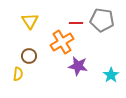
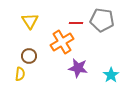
purple star: moved 2 px down
yellow semicircle: moved 2 px right
